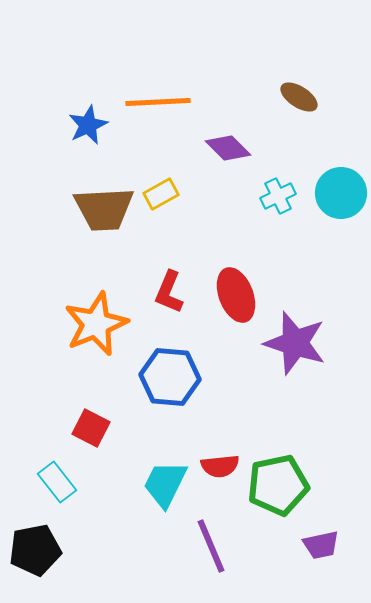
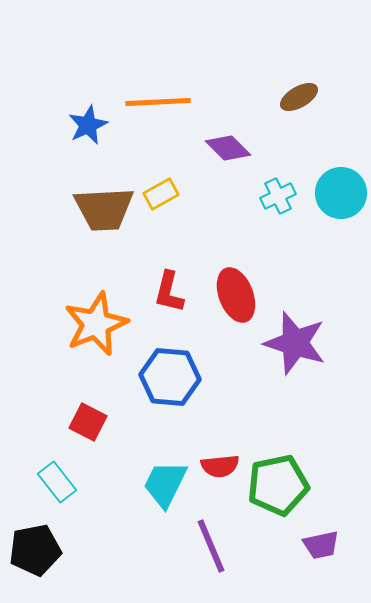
brown ellipse: rotated 63 degrees counterclockwise
red L-shape: rotated 9 degrees counterclockwise
red square: moved 3 px left, 6 px up
